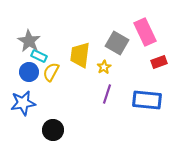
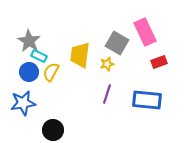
yellow star: moved 3 px right, 3 px up; rotated 16 degrees clockwise
